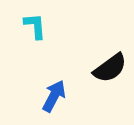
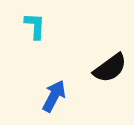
cyan L-shape: rotated 8 degrees clockwise
